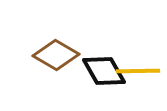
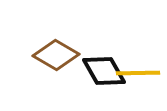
yellow line: moved 2 px down
